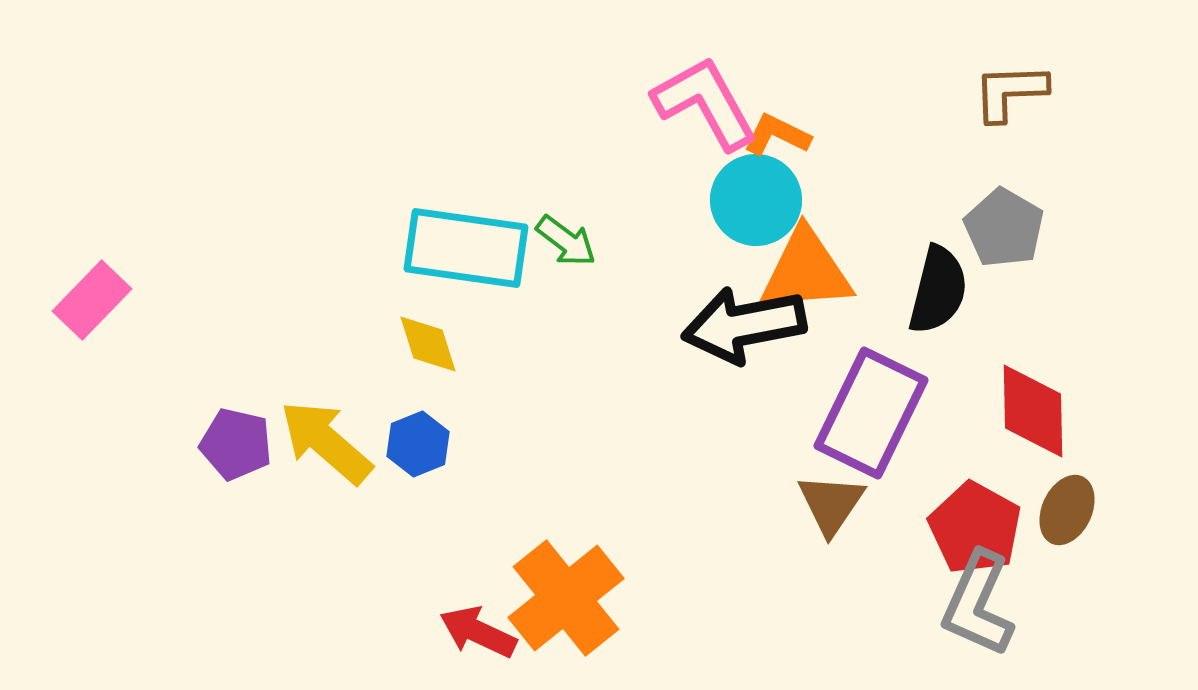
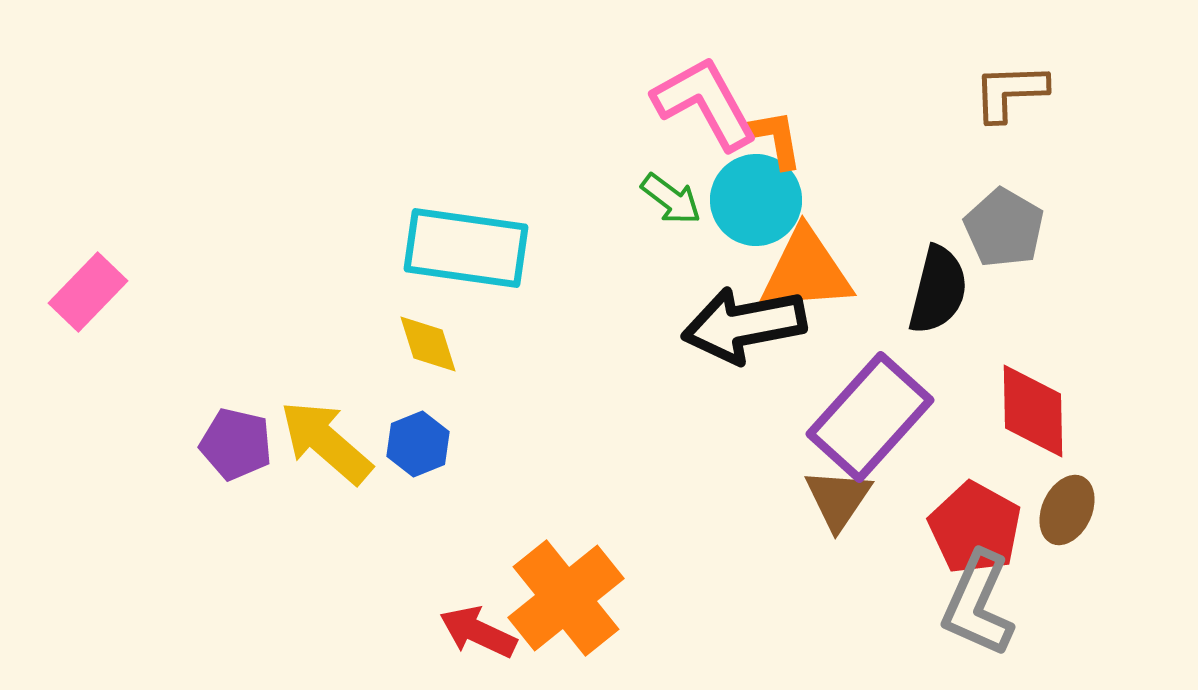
orange L-shape: moved 1 px left, 4 px down; rotated 54 degrees clockwise
green arrow: moved 105 px right, 42 px up
pink rectangle: moved 4 px left, 8 px up
purple rectangle: moved 1 px left, 4 px down; rotated 16 degrees clockwise
brown triangle: moved 7 px right, 5 px up
